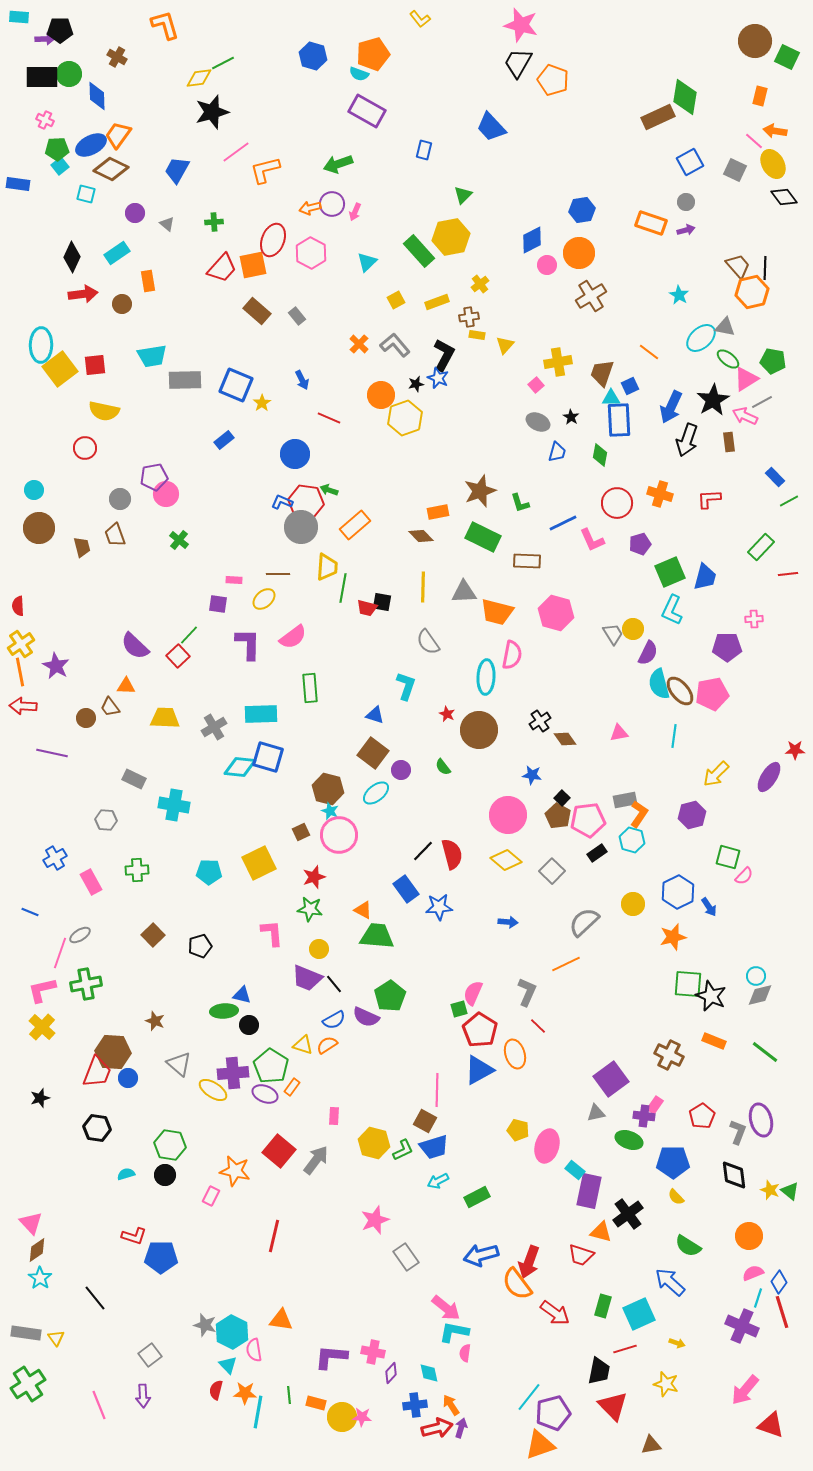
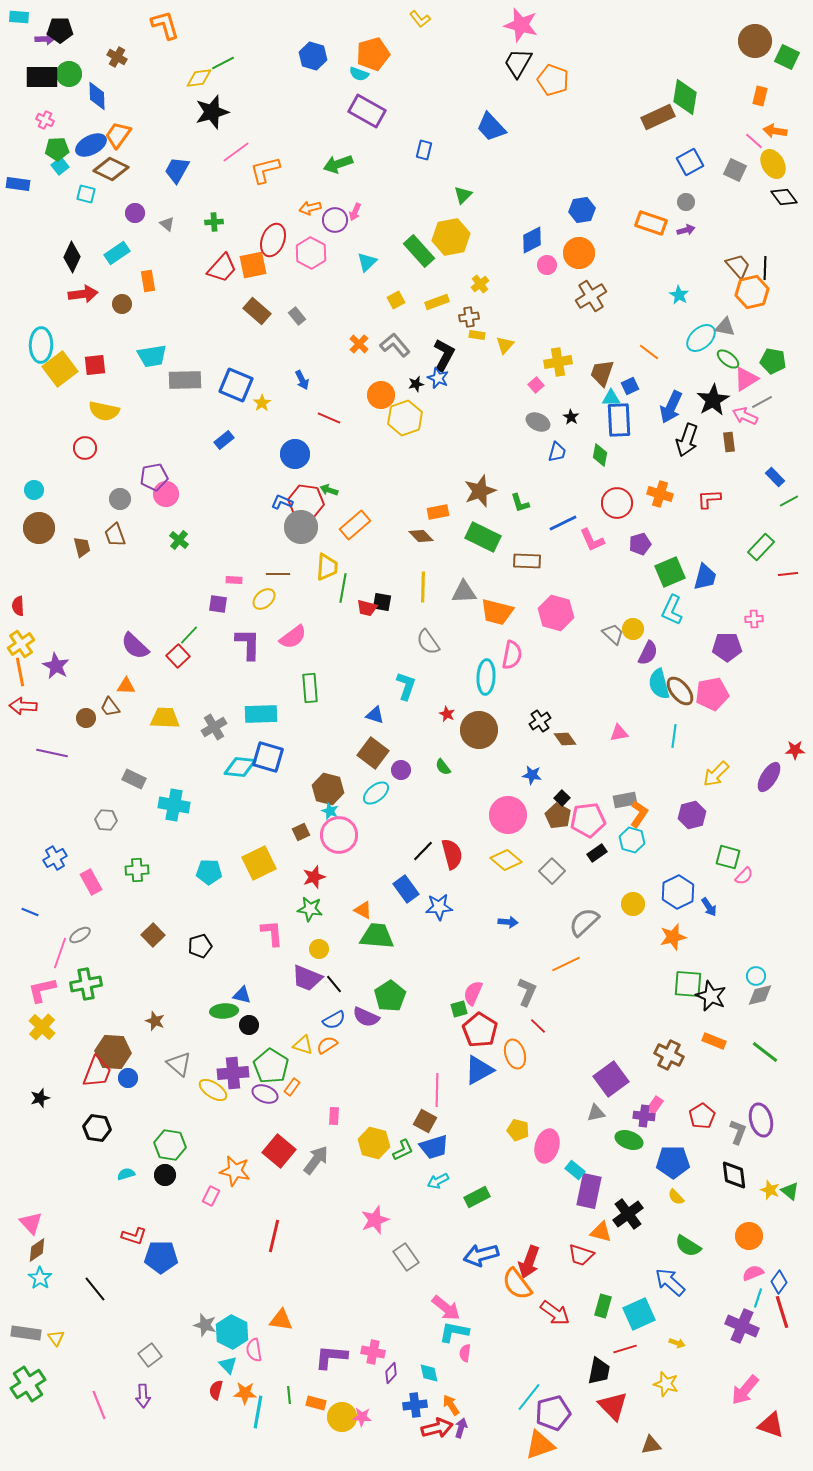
purple circle at (332, 204): moved 3 px right, 16 px down
gray trapezoid at (613, 634): rotated 15 degrees counterclockwise
black line at (95, 1298): moved 9 px up
